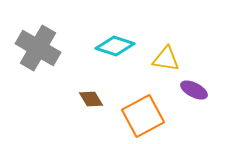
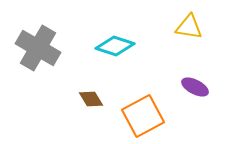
yellow triangle: moved 23 px right, 32 px up
purple ellipse: moved 1 px right, 3 px up
